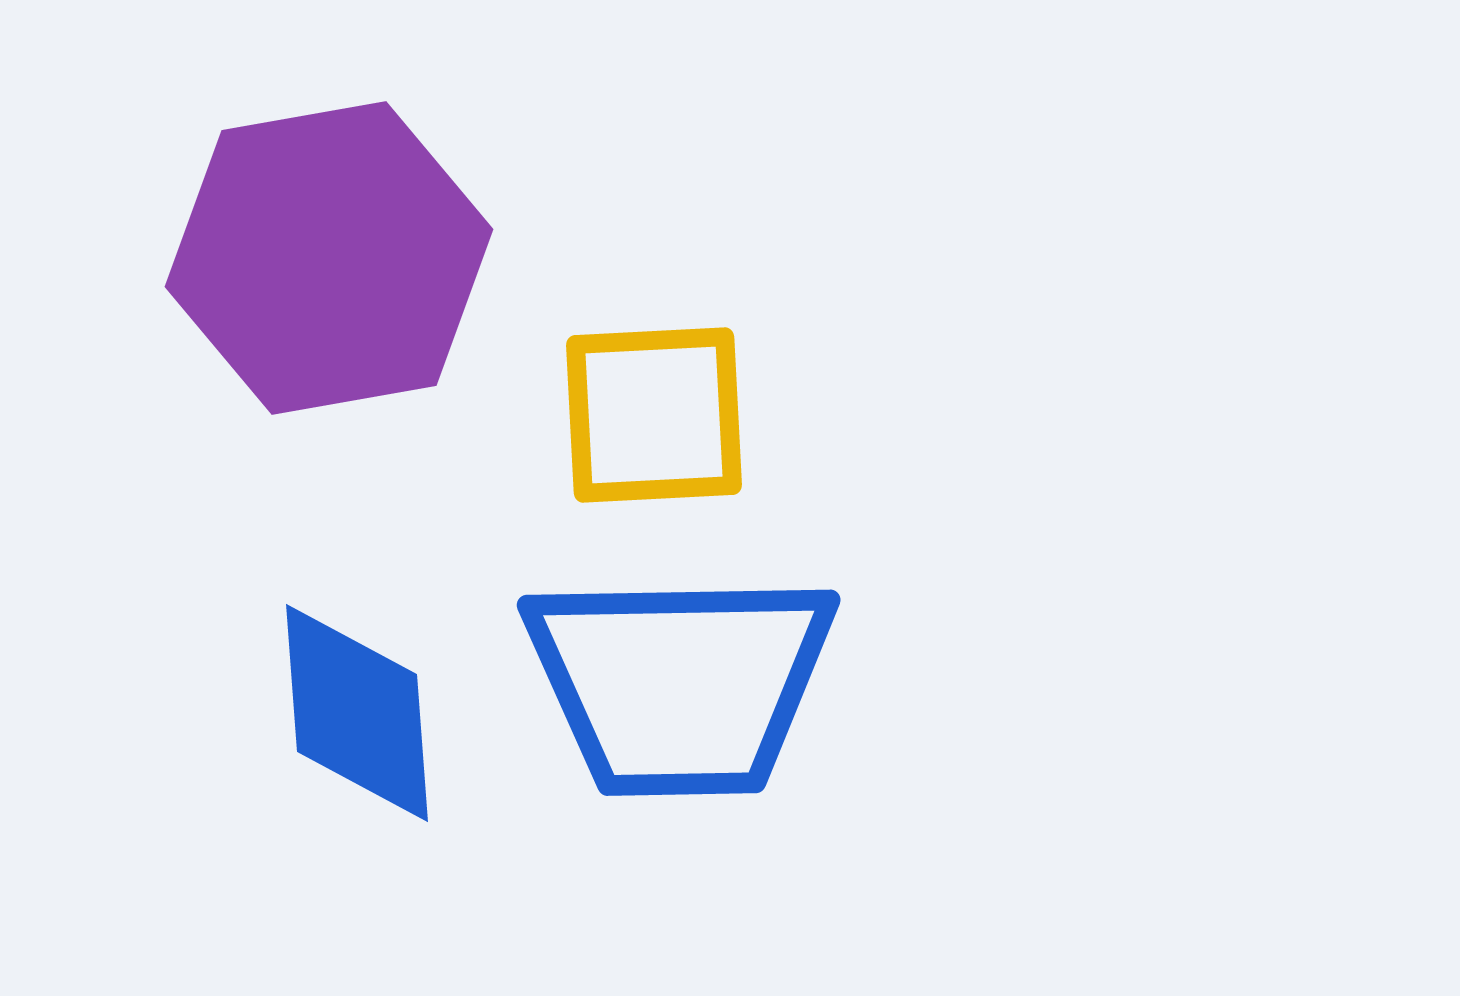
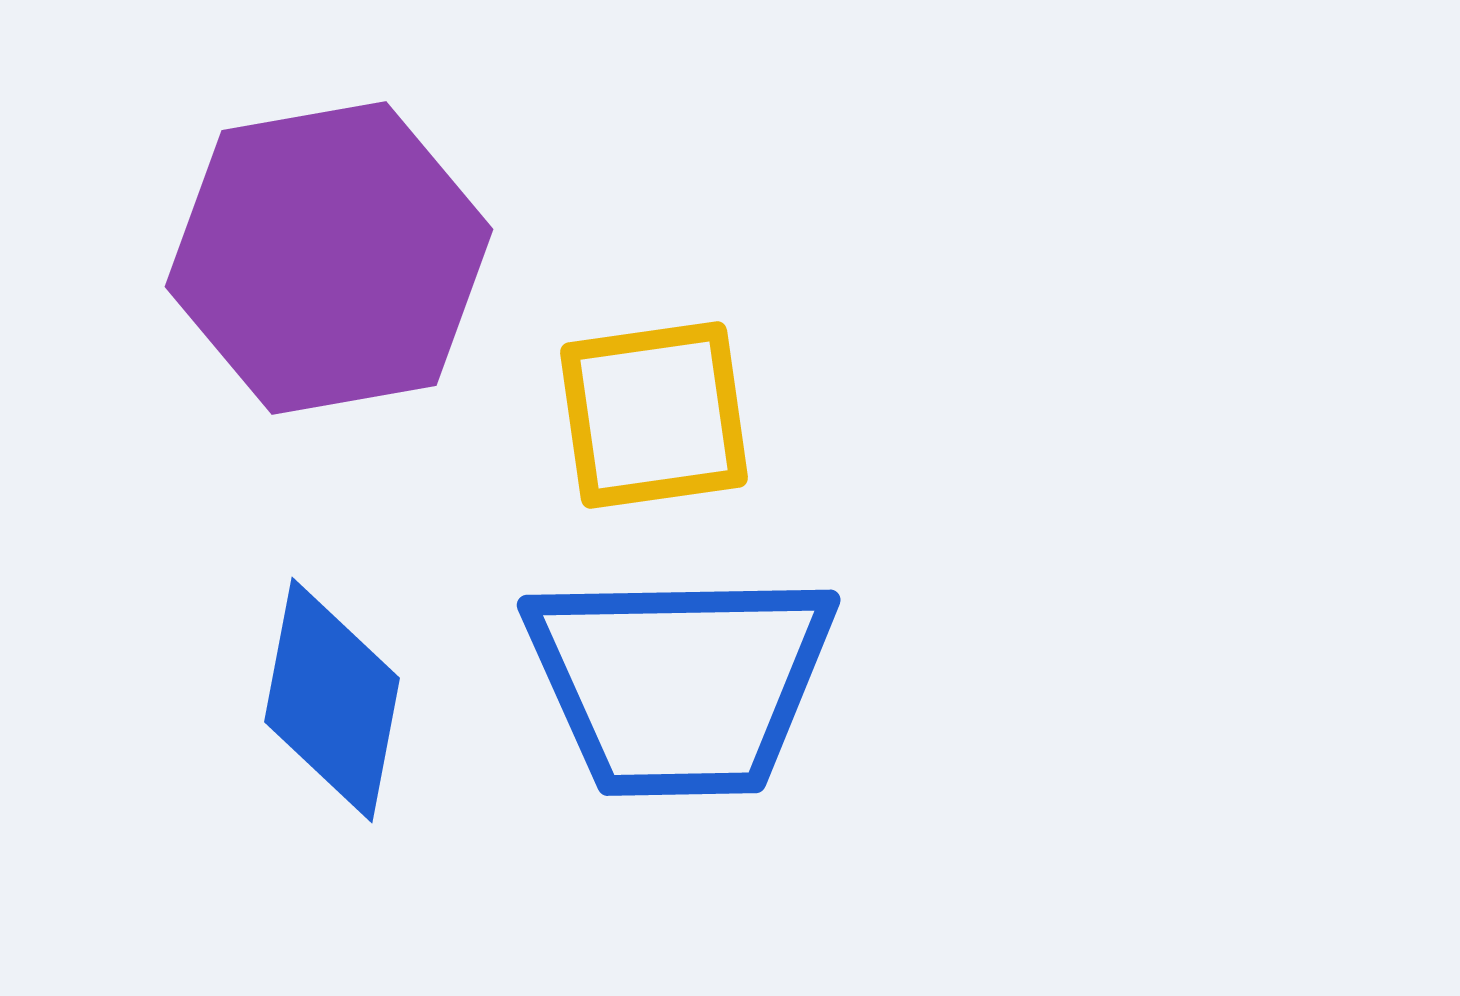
yellow square: rotated 5 degrees counterclockwise
blue diamond: moved 25 px left, 13 px up; rotated 15 degrees clockwise
